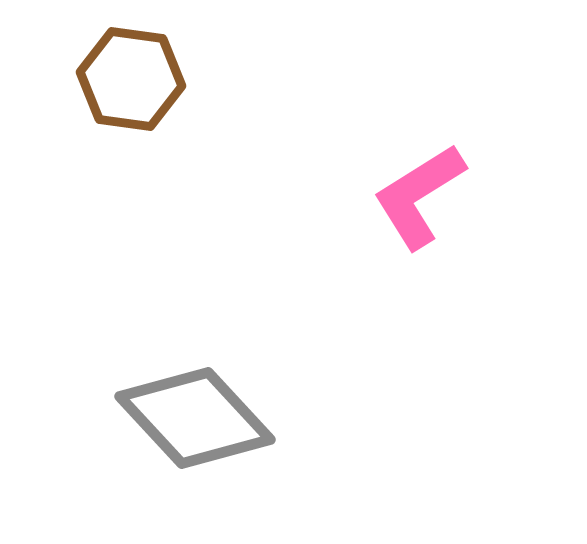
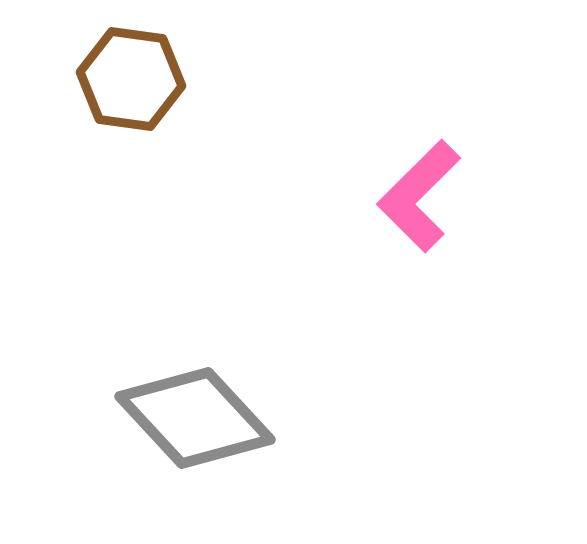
pink L-shape: rotated 13 degrees counterclockwise
